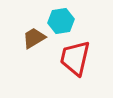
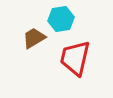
cyan hexagon: moved 2 px up
